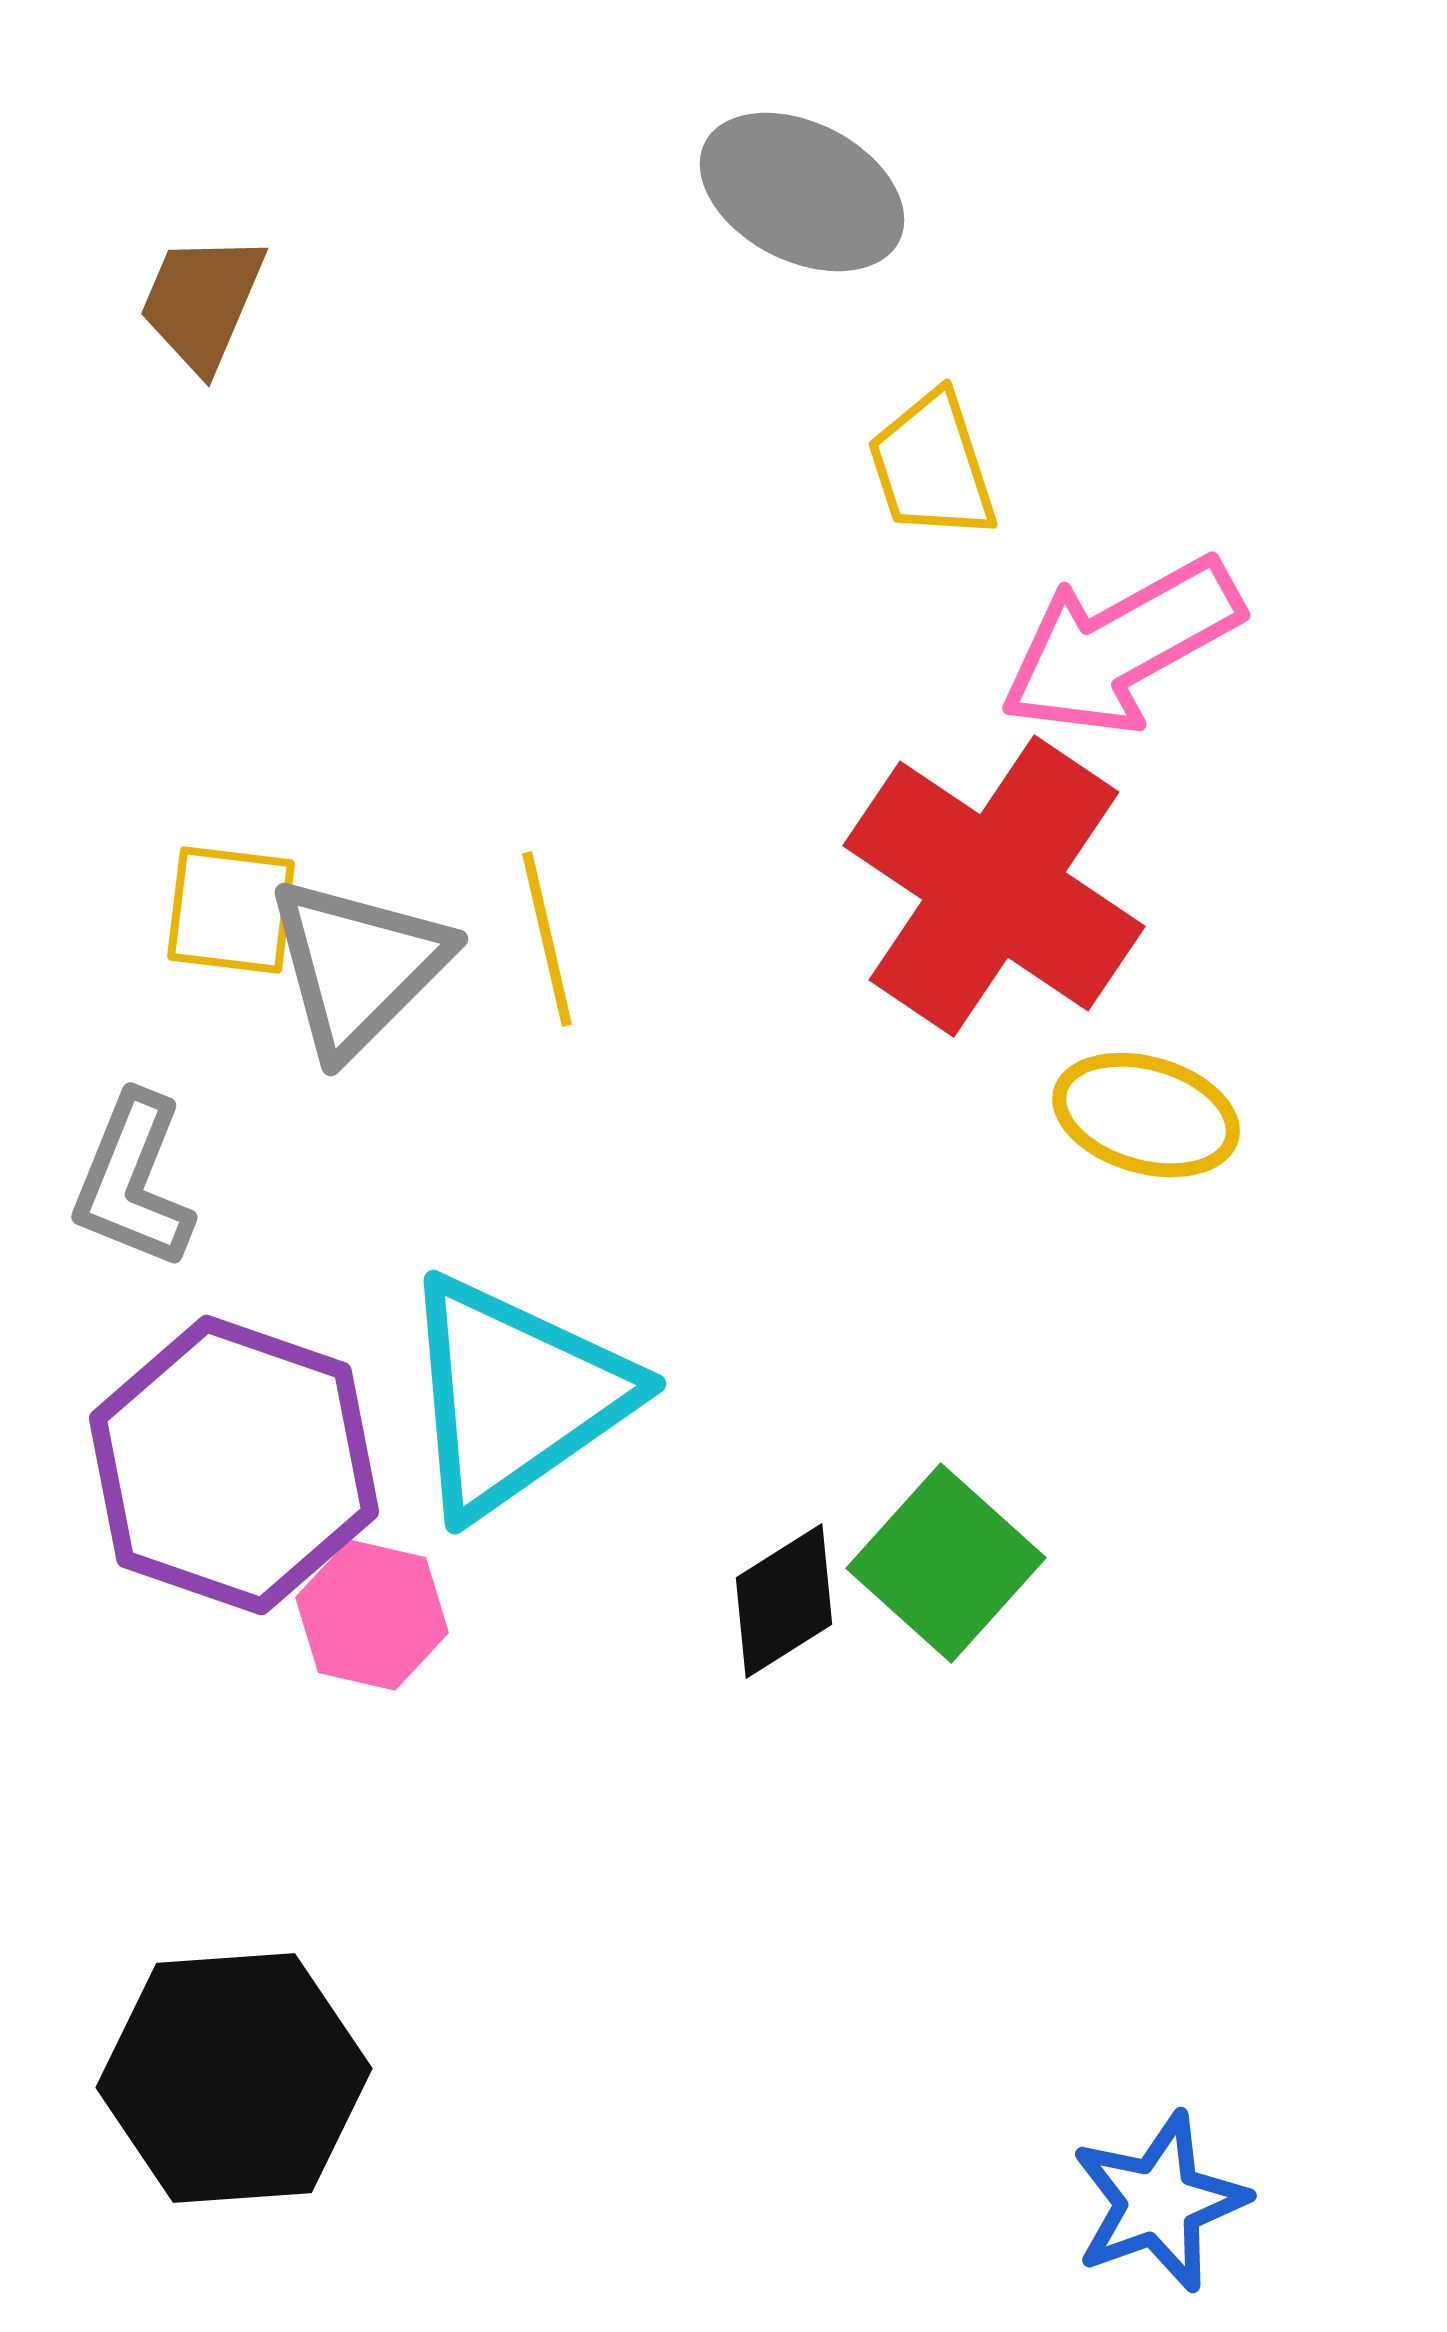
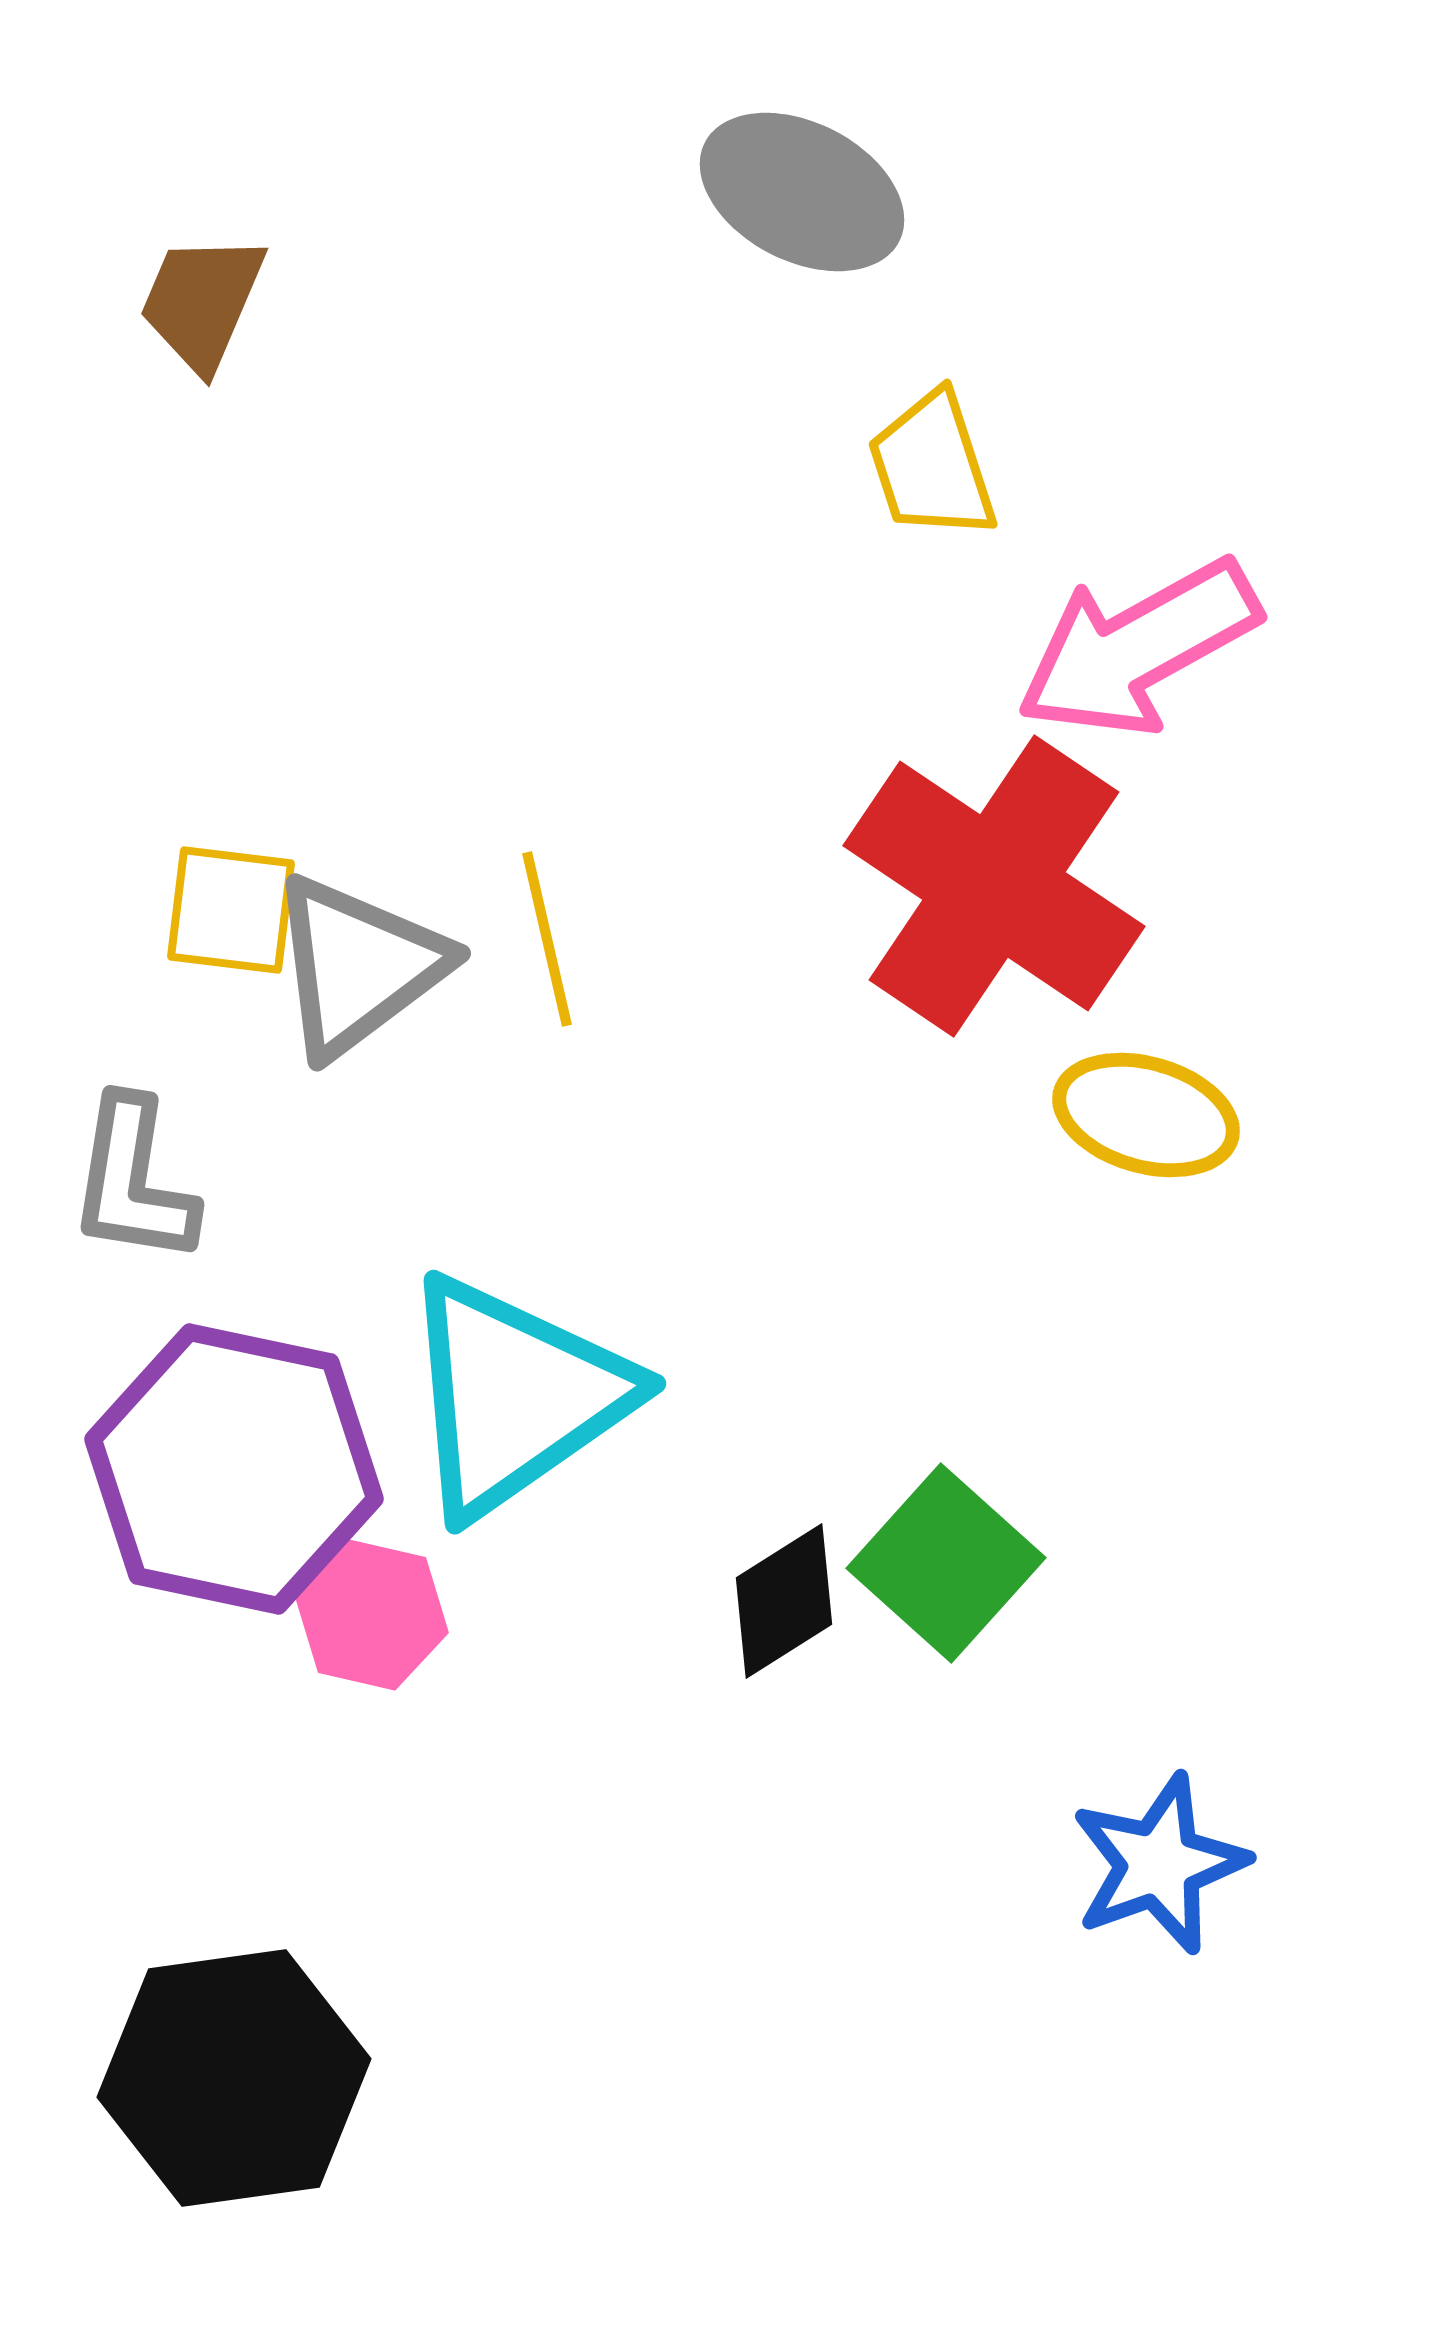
pink arrow: moved 17 px right, 2 px down
gray triangle: rotated 8 degrees clockwise
gray L-shape: rotated 13 degrees counterclockwise
purple hexagon: moved 4 px down; rotated 7 degrees counterclockwise
black hexagon: rotated 4 degrees counterclockwise
blue star: moved 338 px up
